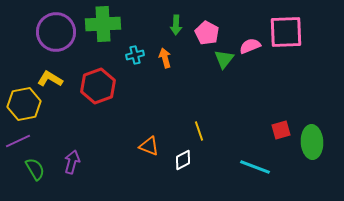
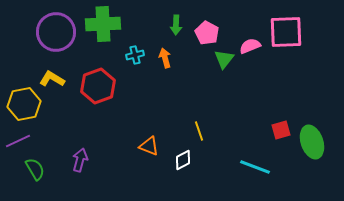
yellow L-shape: moved 2 px right
green ellipse: rotated 16 degrees counterclockwise
purple arrow: moved 8 px right, 2 px up
